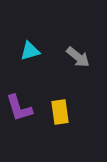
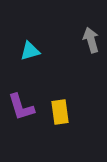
gray arrow: moved 13 px right, 17 px up; rotated 145 degrees counterclockwise
purple L-shape: moved 2 px right, 1 px up
